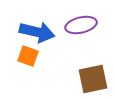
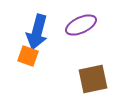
purple ellipse: rotated 12 degrees counterclockwise
blue arrow: rotated 92 degrees clockwise
